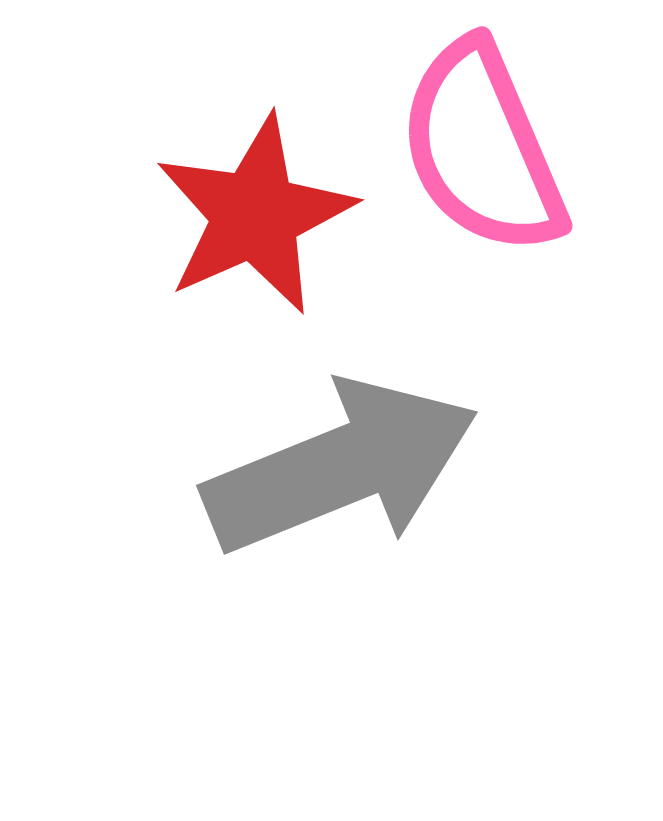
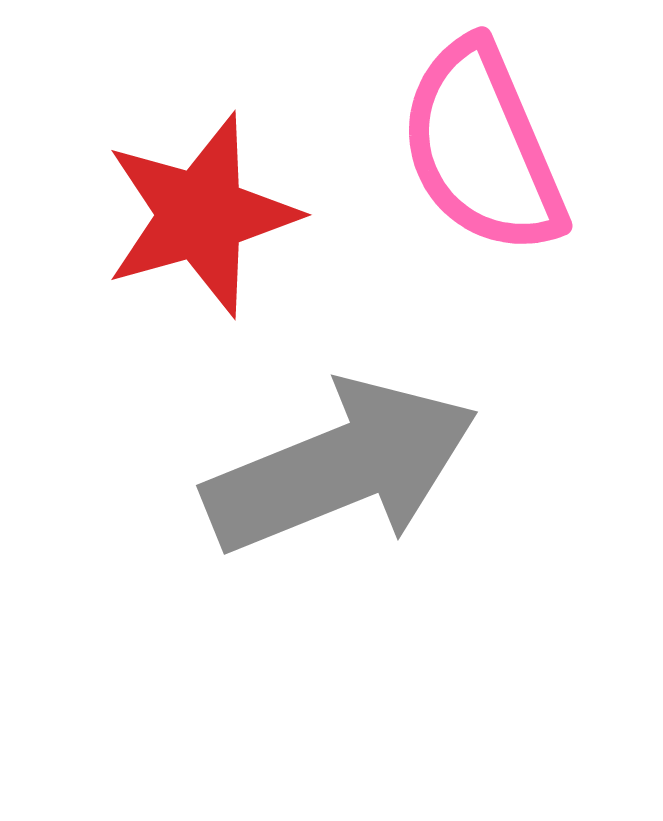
red star: moved 54 px left; rotated 8 degrees clockwise
